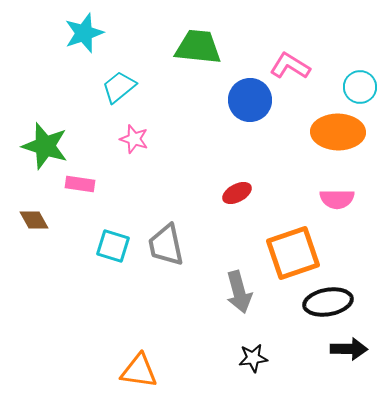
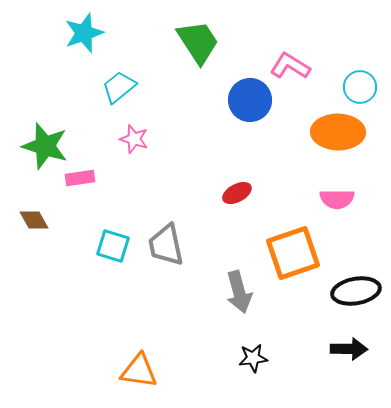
green trapezoid: moved 5 px up; rotated 51 degrees clockwise
pink rectangle: moved 6 px up; rotated 16 degrees counterclockwise
black ellipse: moved 28 px right, 11 px up
